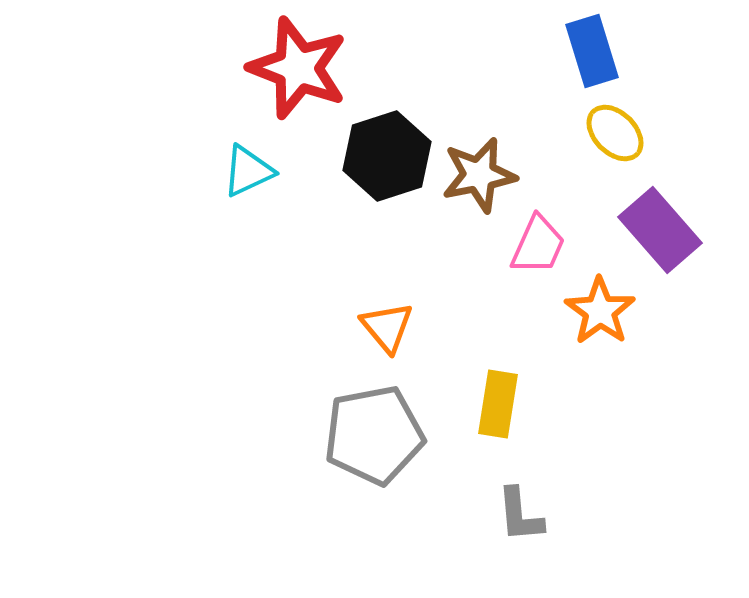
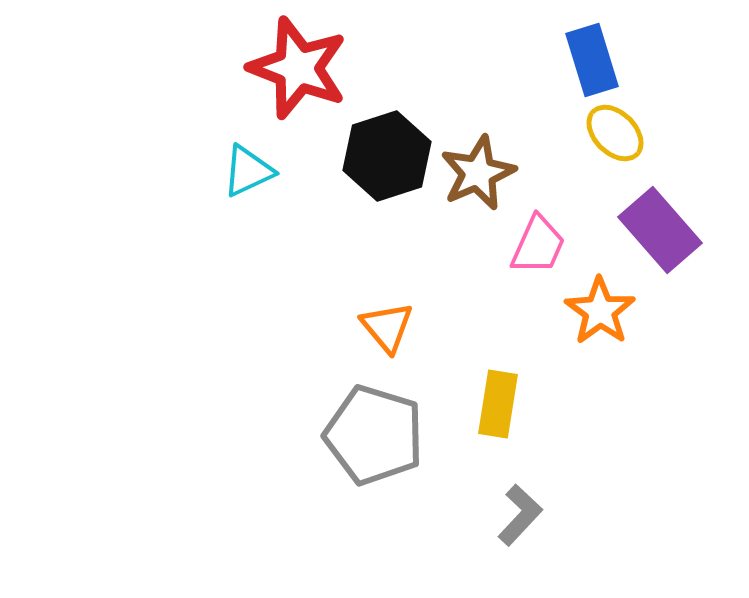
blue rectangle: moved 9 px down
brown star: moved 1 px left, 2 px up; rotated 12 degrees counterclockwise
gray pentagon: rotated 28 degrees clockwise
gray L-shape: rotated 132 degrees counterclockwise
